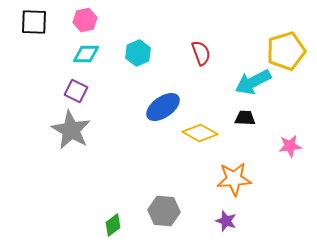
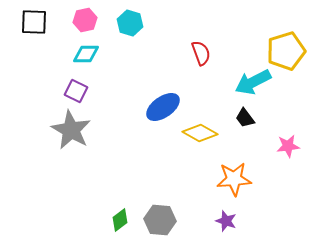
cyan hexagon: moved 8 px left, 30 px up; rotated 20 degrees counterclockwise
black trapezoid: rotated 130 degrees counterclockwise
pink star: moved 2 px left
gray hexagon: moved 4 px left, 9 px down
green diamond: moved 7 px right, 5 px up
